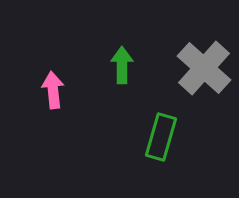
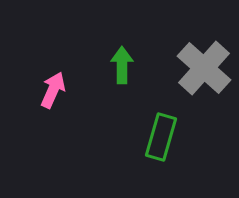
pink arrow: rotated 30 degrees clockwise
